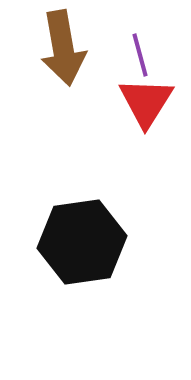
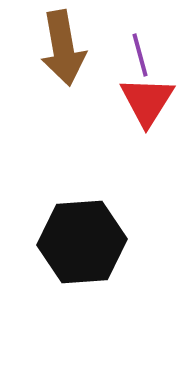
red triangle: moved 1 px right, 1 px up
black hexagon: rotated 4 degrees clockwise
